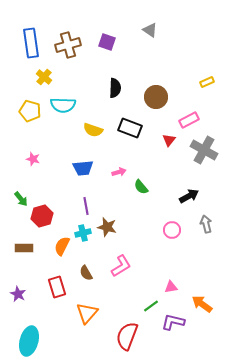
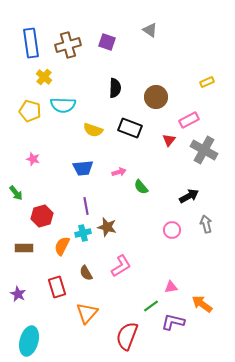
green arrow: moved 5 px left, 6 px up
